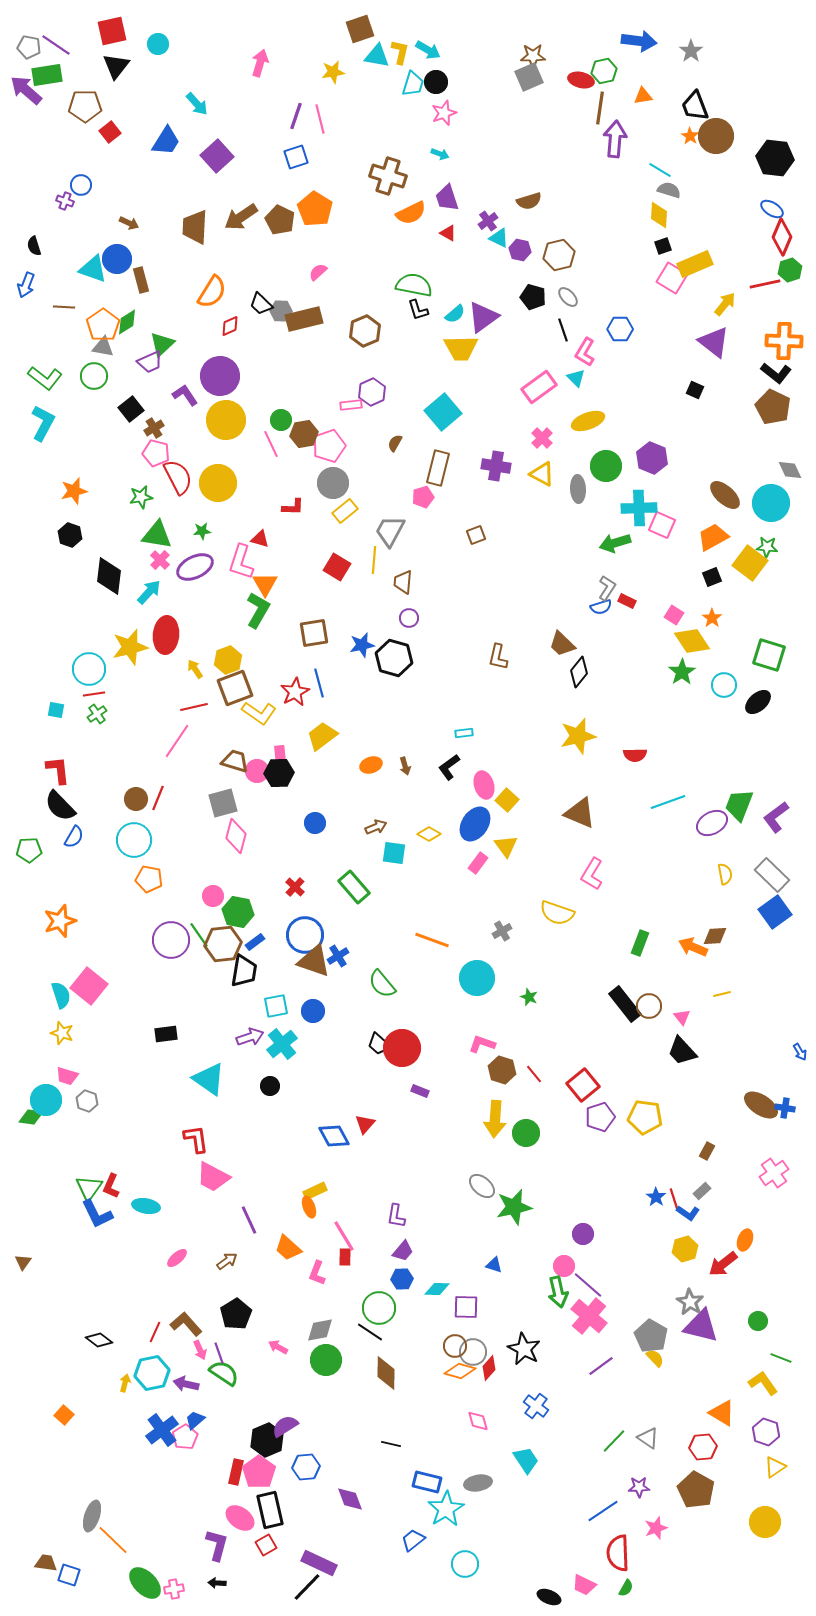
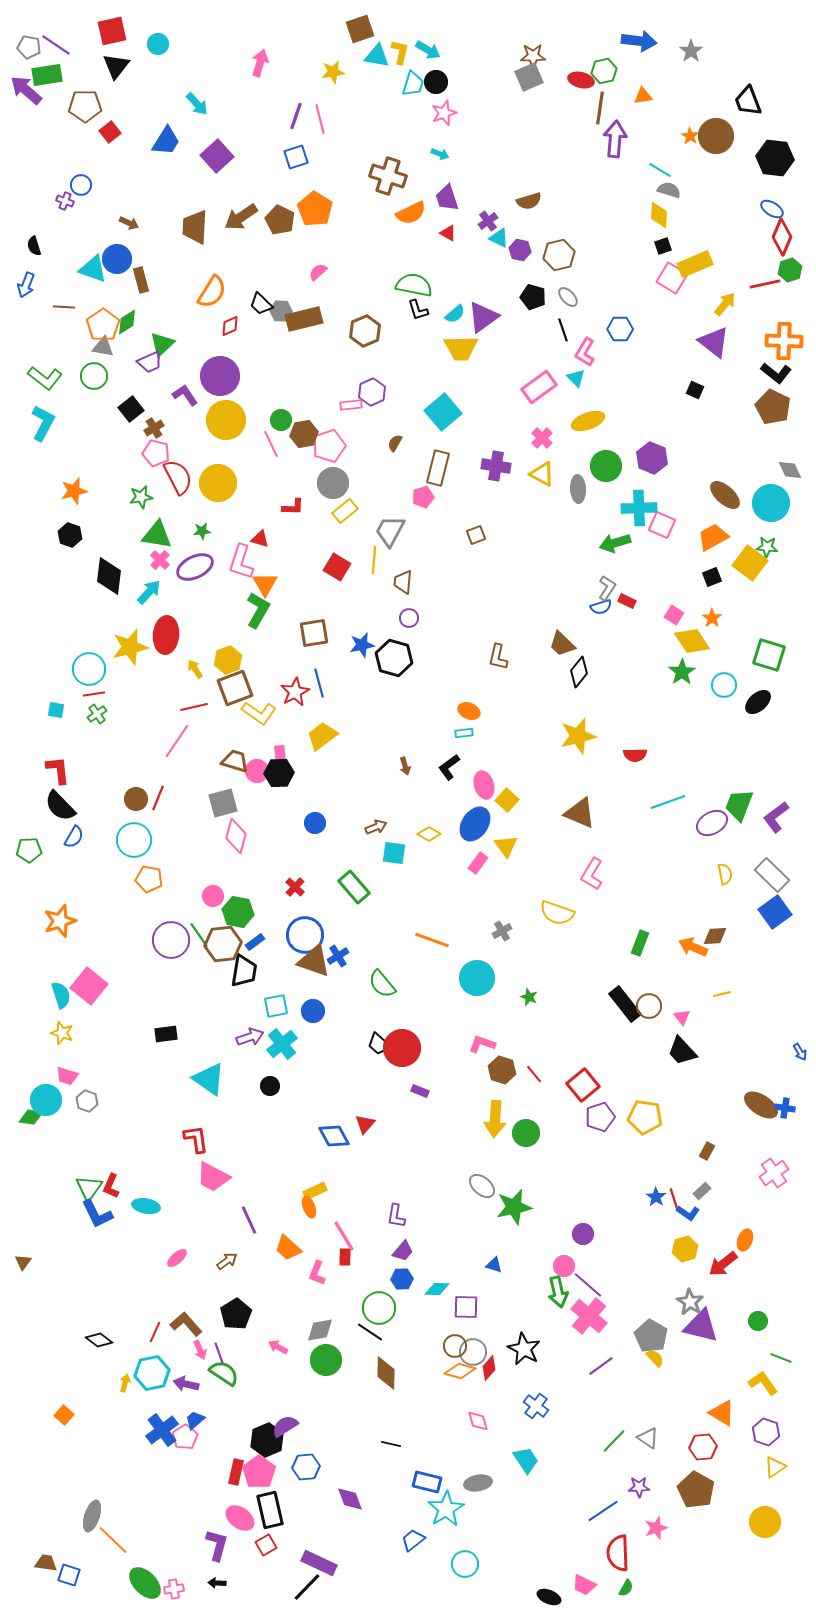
black trapezoid at (695, 106): moved 53 px right, 5 px up
orange ellipse at (371, 765): moved 98 px right, 54 px up; rotated 40 degrees clockwise
